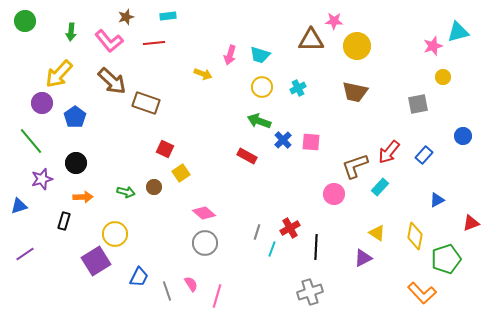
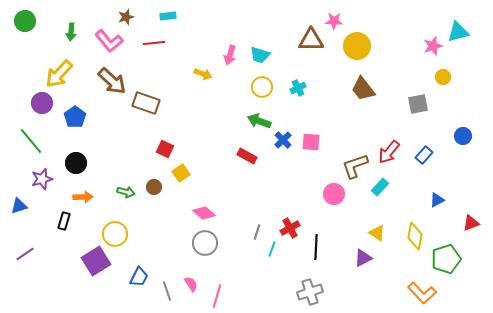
brown trapezoid at (355, 92): moved 8 px right, 3 px up; rotated 40 degrees clockwise
